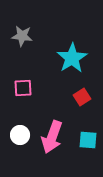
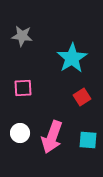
white circle: moved 2 px up
